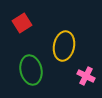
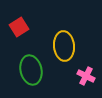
red square: moved 3 px left, 4 px down
yellow ellipse: rotated 16 degrees counterclockwise
